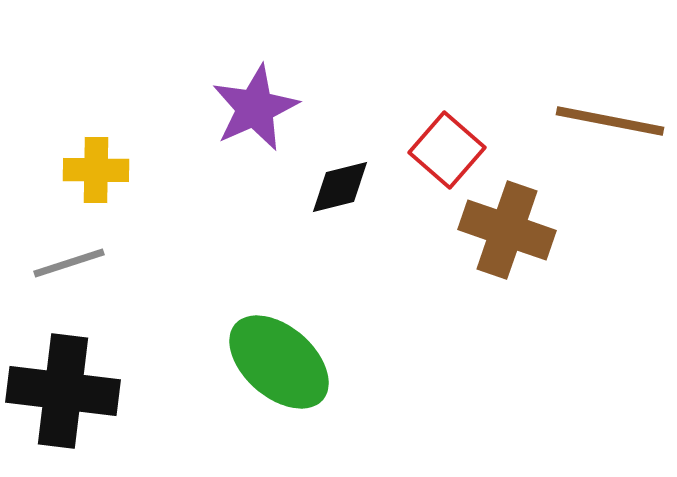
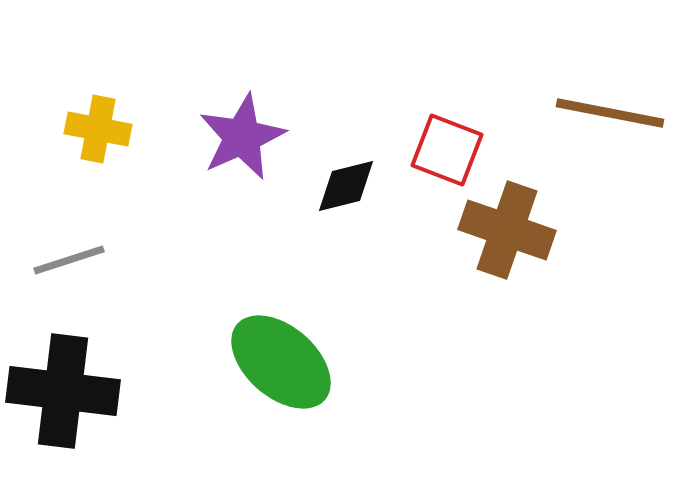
purple star: moved 13 px left, 29 px down
brown line: moved 8 px up
red square: rotated 20 degrees counterclockwise
yellow cross: moved 2 px right, 41 px up; rotated 10 degrees clockwise
black diamond: moved 6 px right, 1 px up
gray line: moved 3 px up
green ellipse: moved 2 px right
